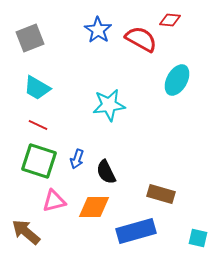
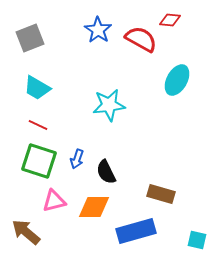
cyan square: moved 1 px left, 2 px down
